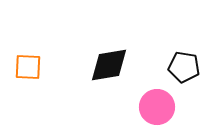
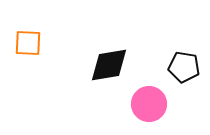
orange square: moved 24 px up
pink circle: moved 8 px left, 3 px up
